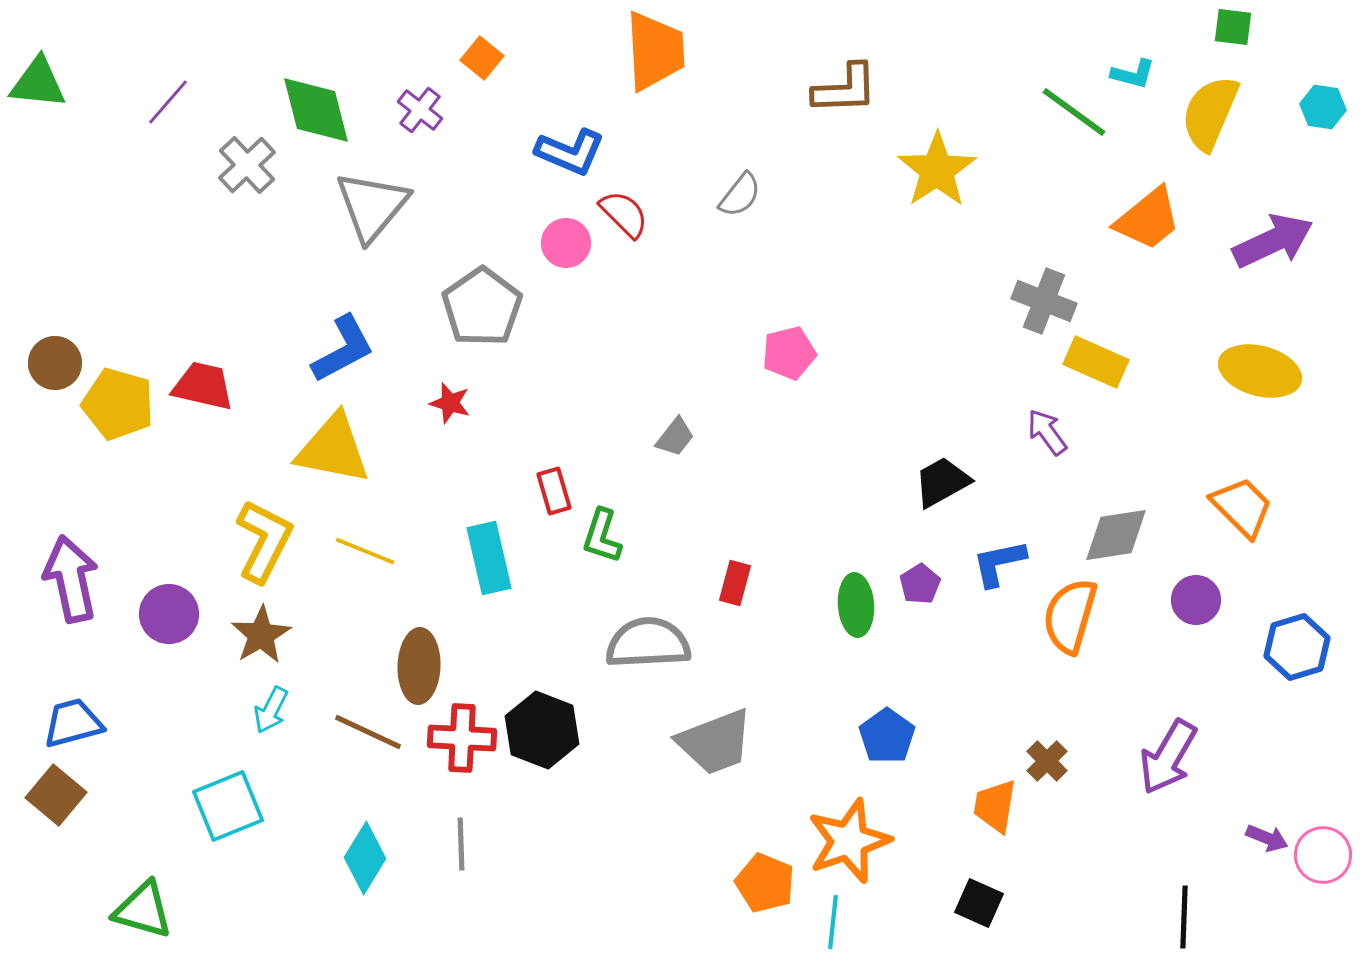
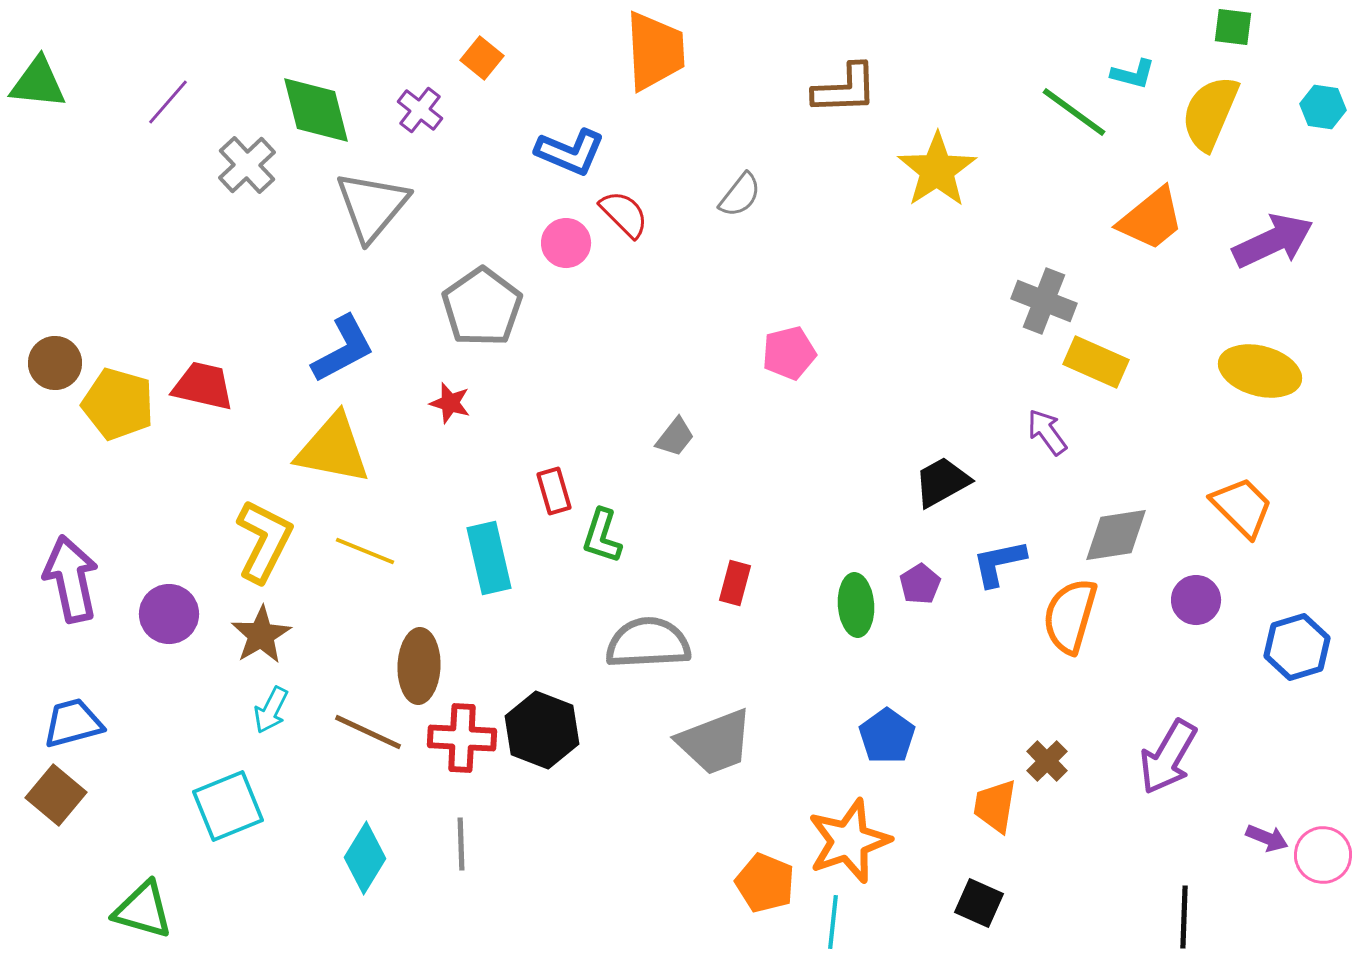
orange trapezoid at (1148, 219): moved 3 px right
